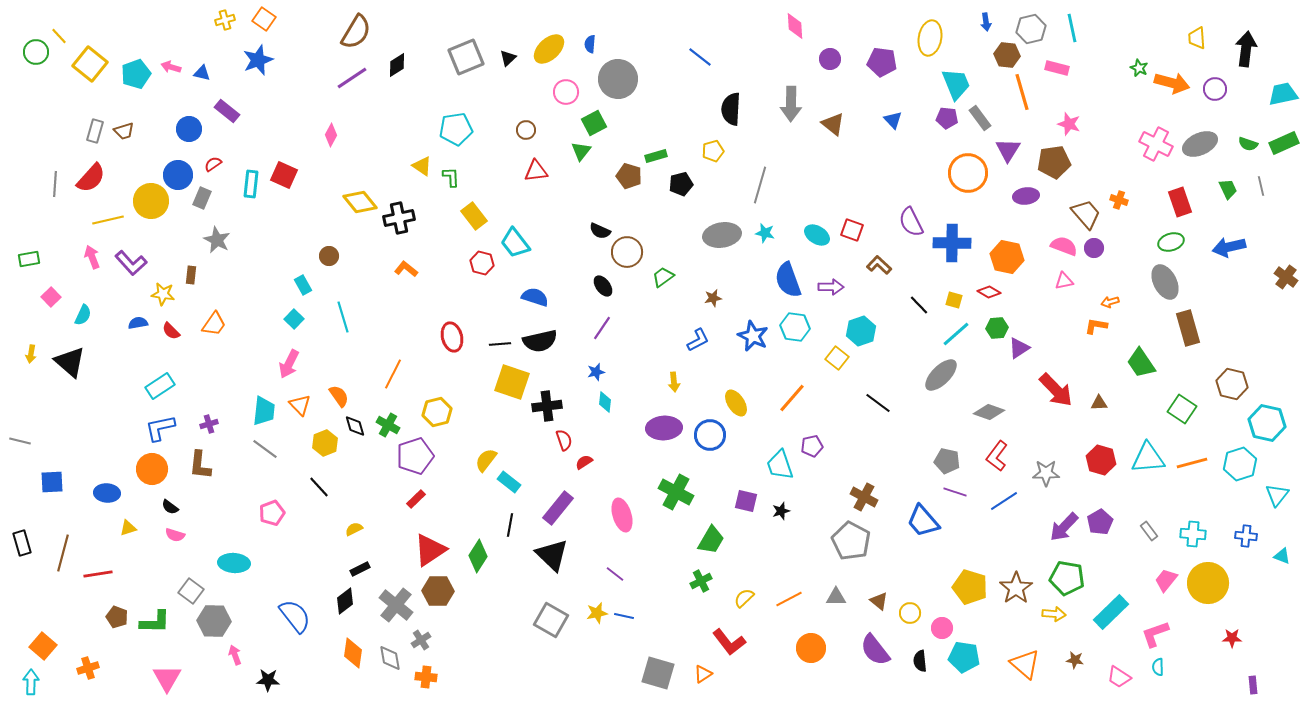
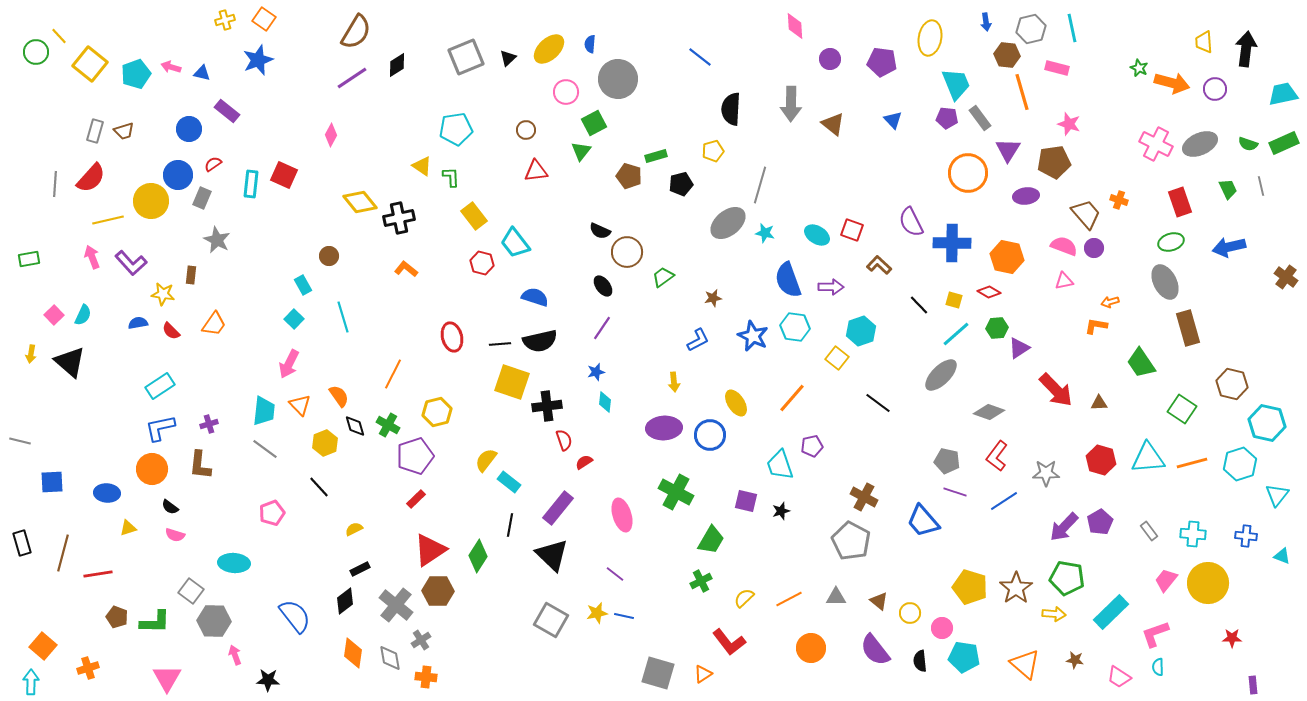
yellow trapezoid at (1197, 38): moved 7 px right, 4 px down
gray ellipse at (722, 235): moved 6 px right, 12 px up; rotated 30 degrees counterclockwise
pink square at (51, 297): moved 3 px right, 18 px down
